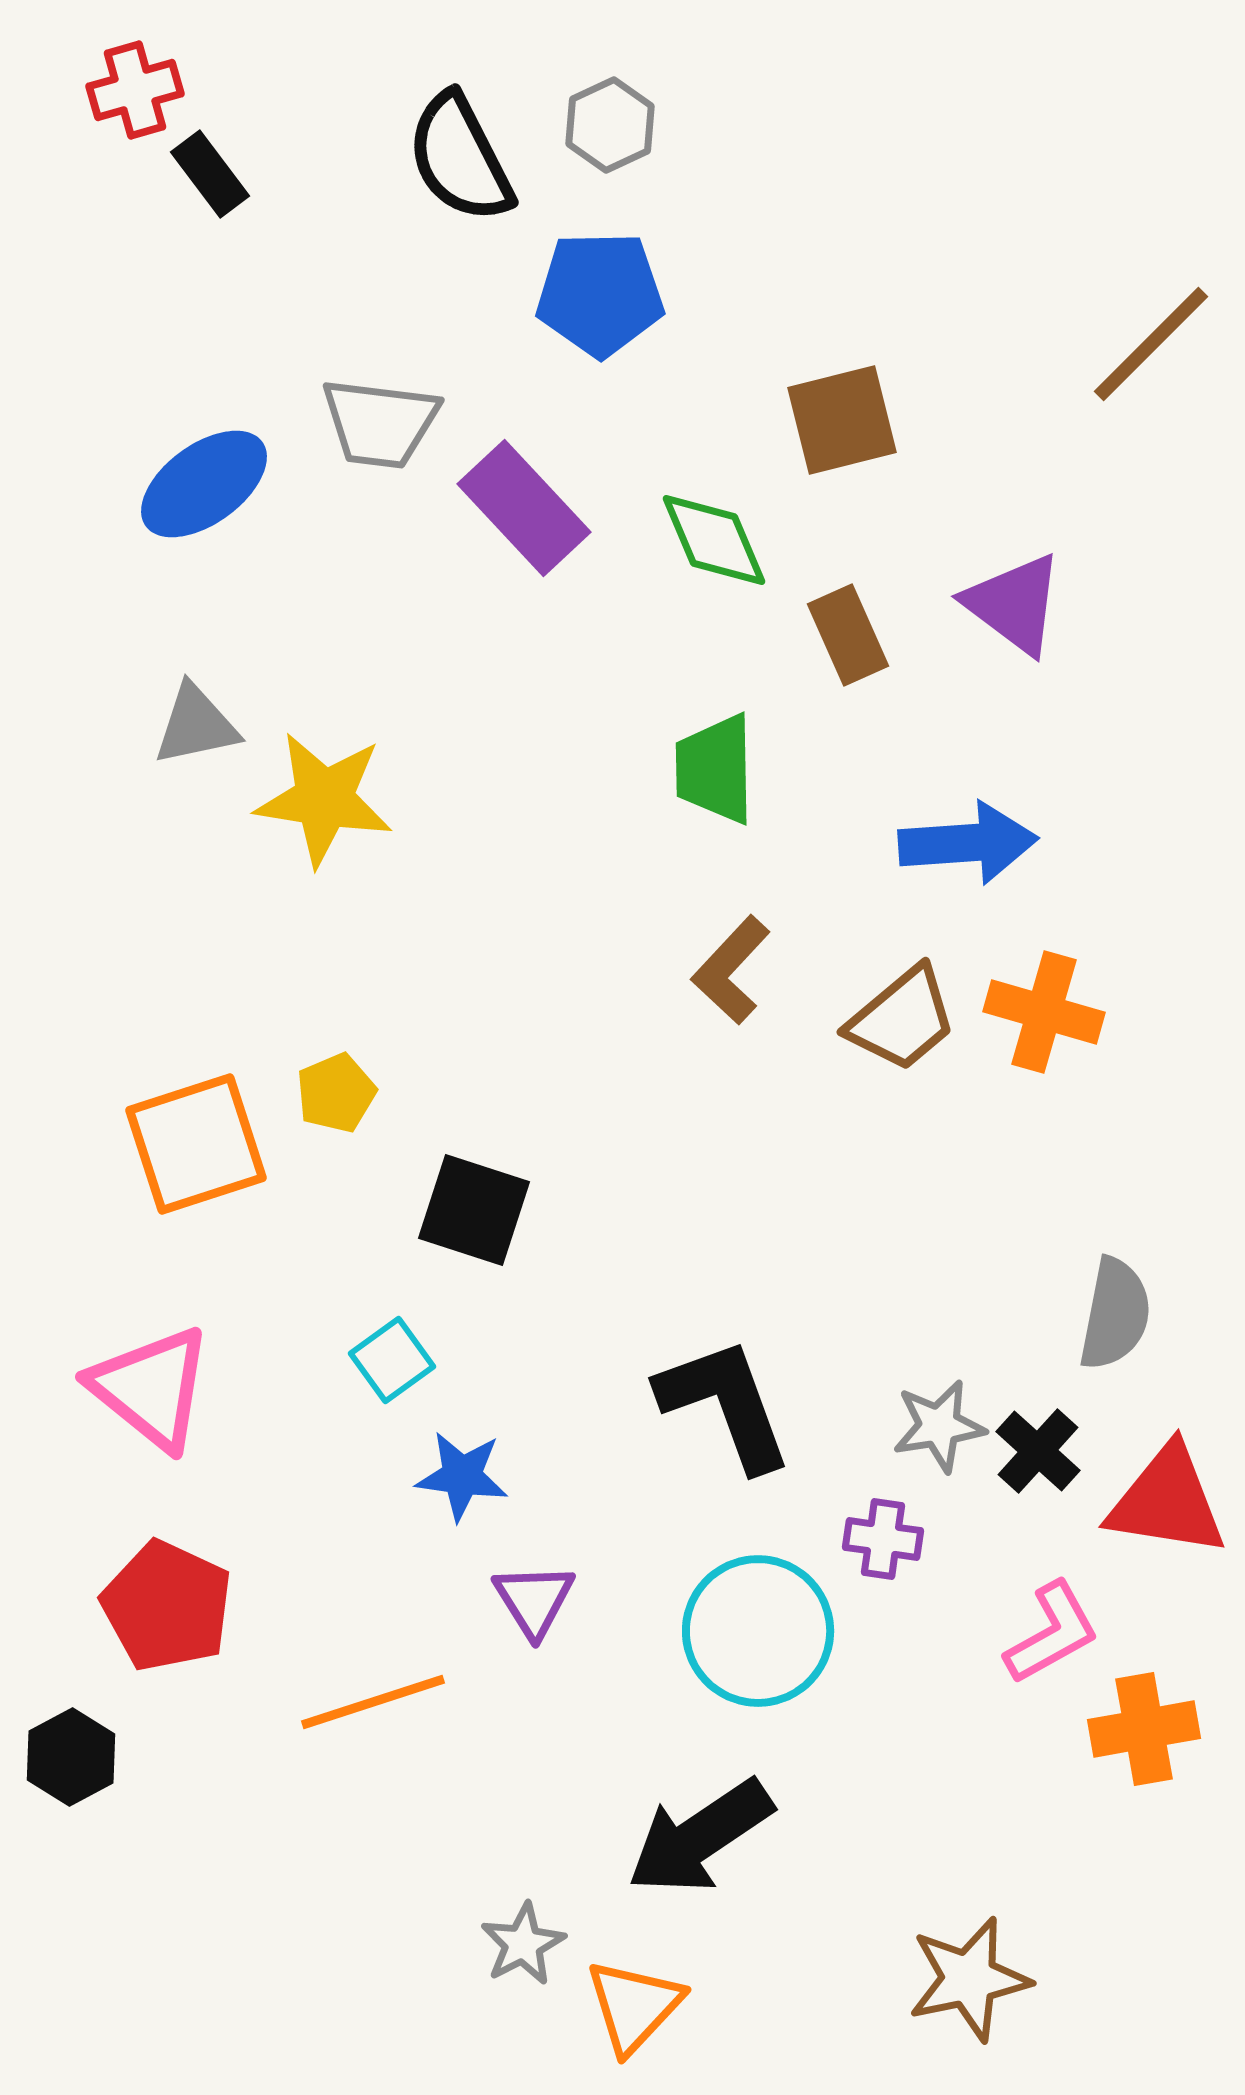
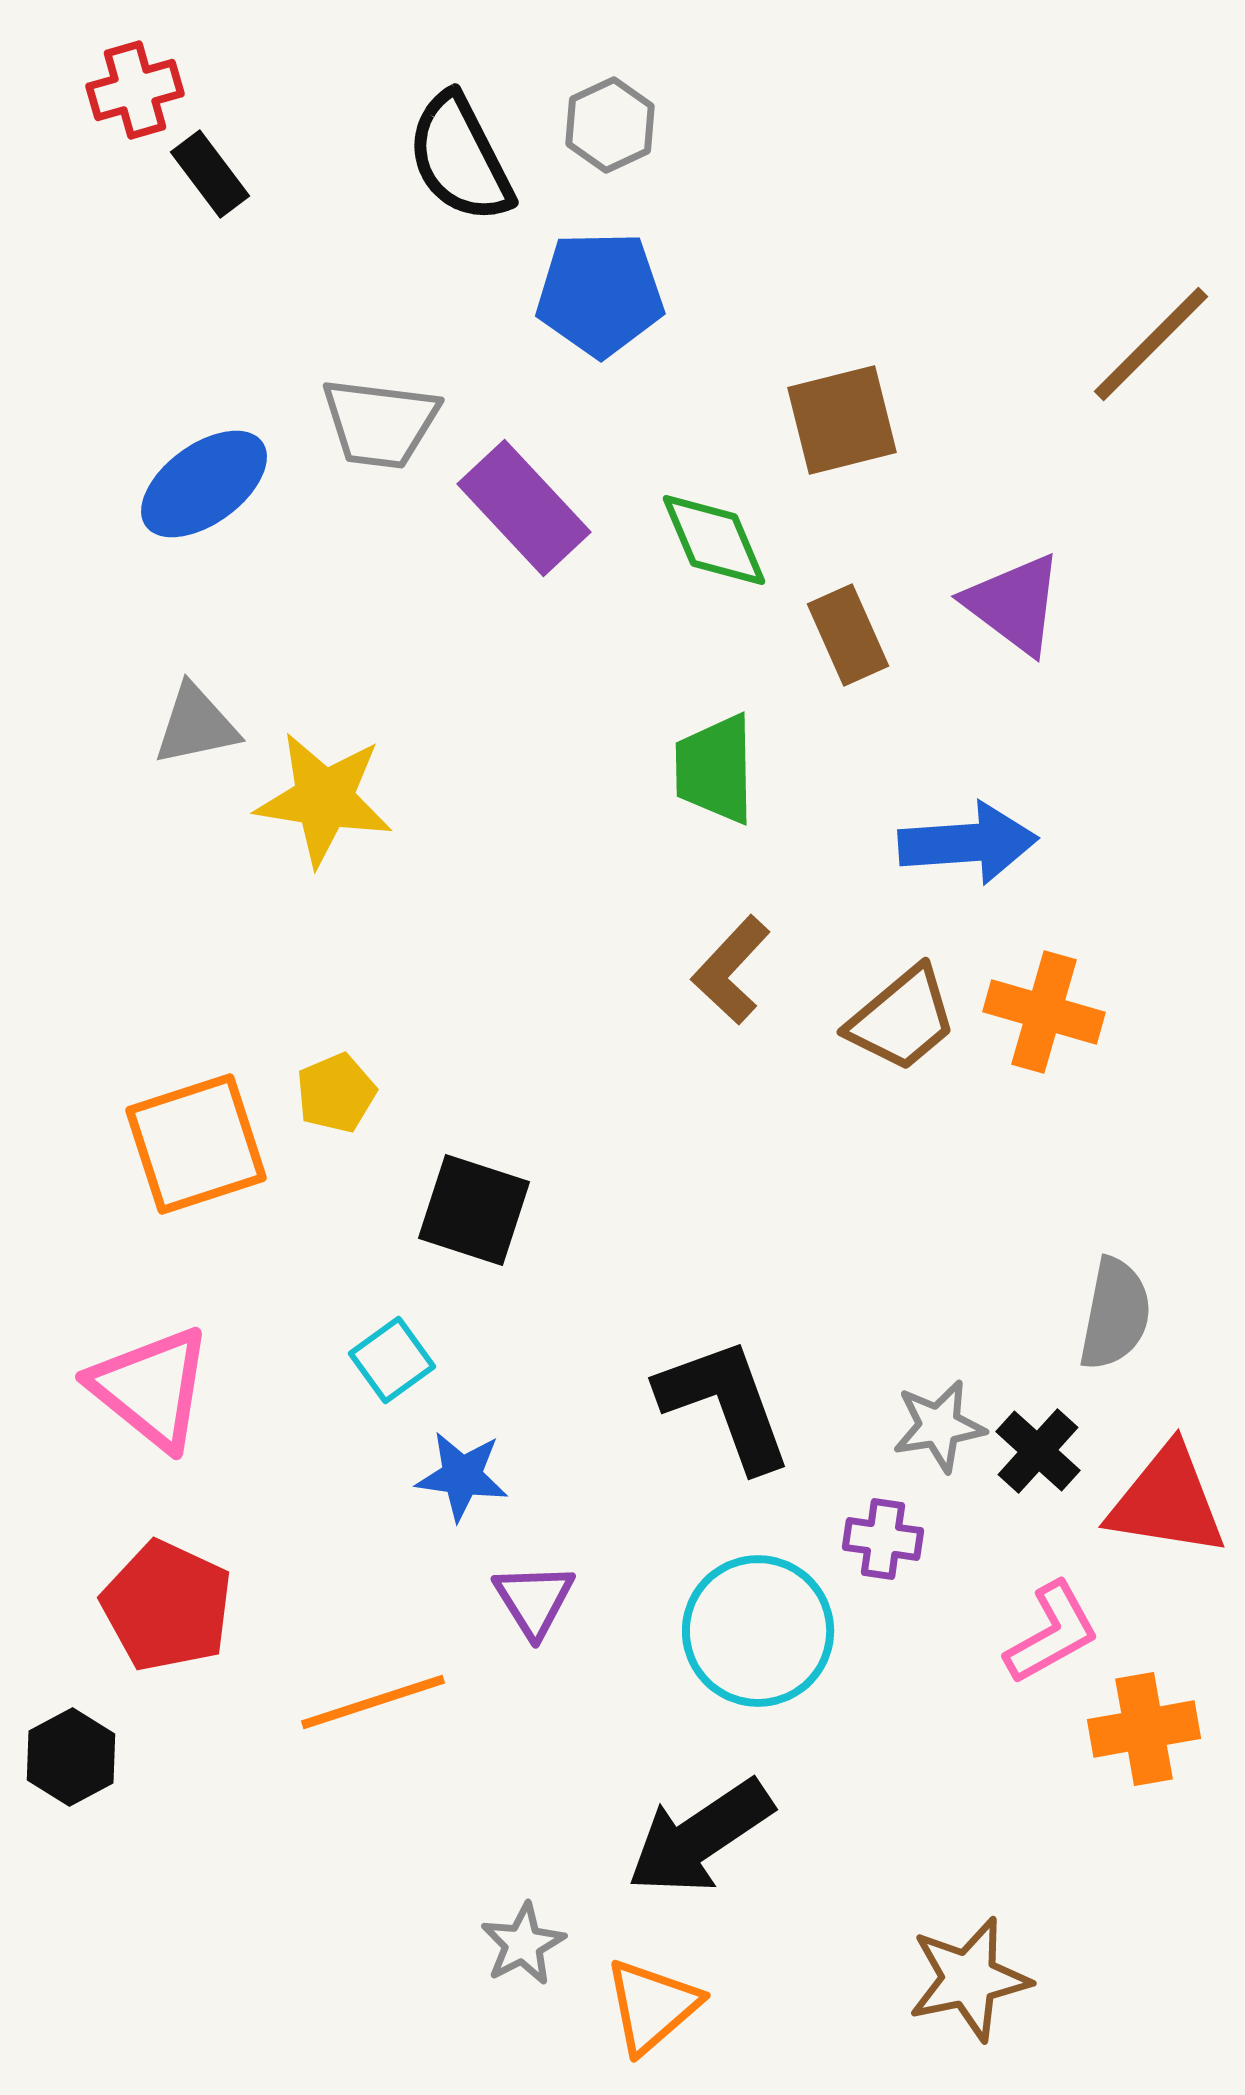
orange triangle at (634, 2006): moved 18 px right; rotated 6 degrees clockwise
